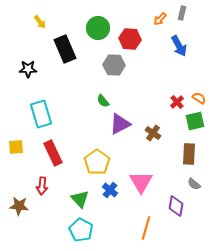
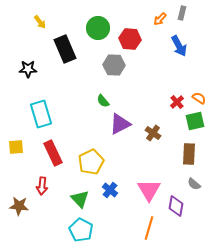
yellow pentagon: moved 6 px left; rotated 10 degrees clockwise
pink triangle: moved 8 px right, 8 px down
orange line: moved 3 px right
